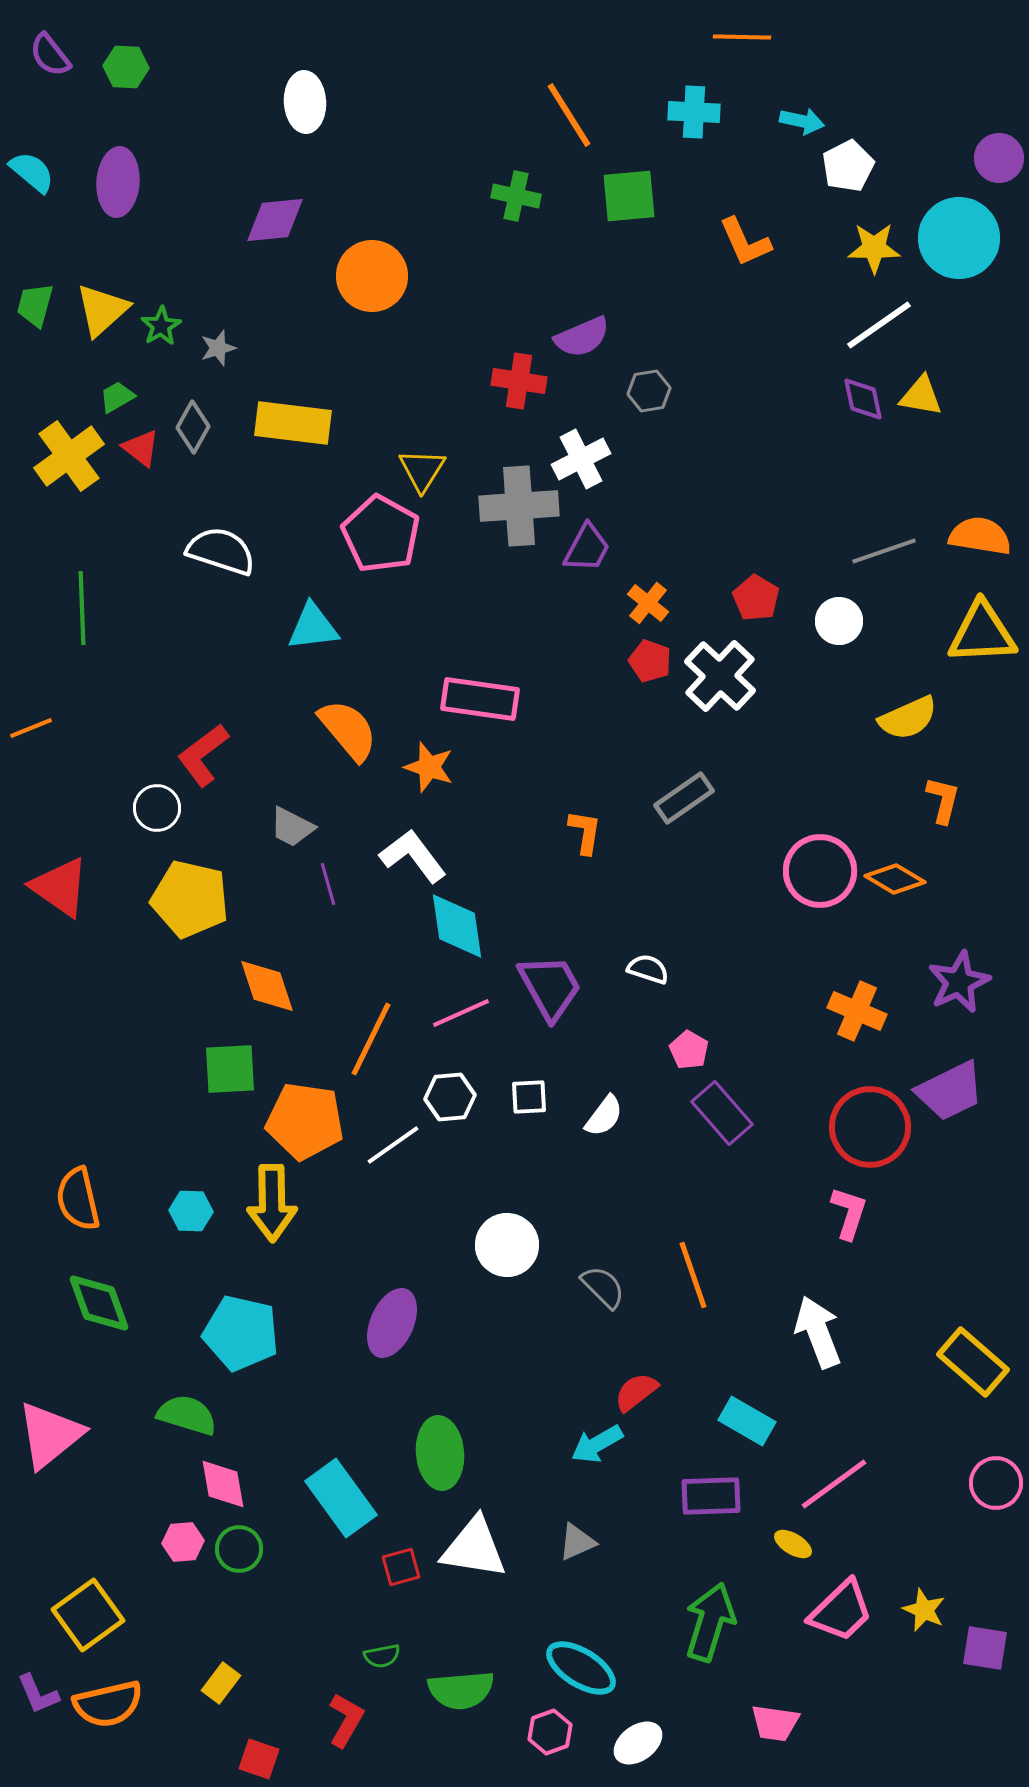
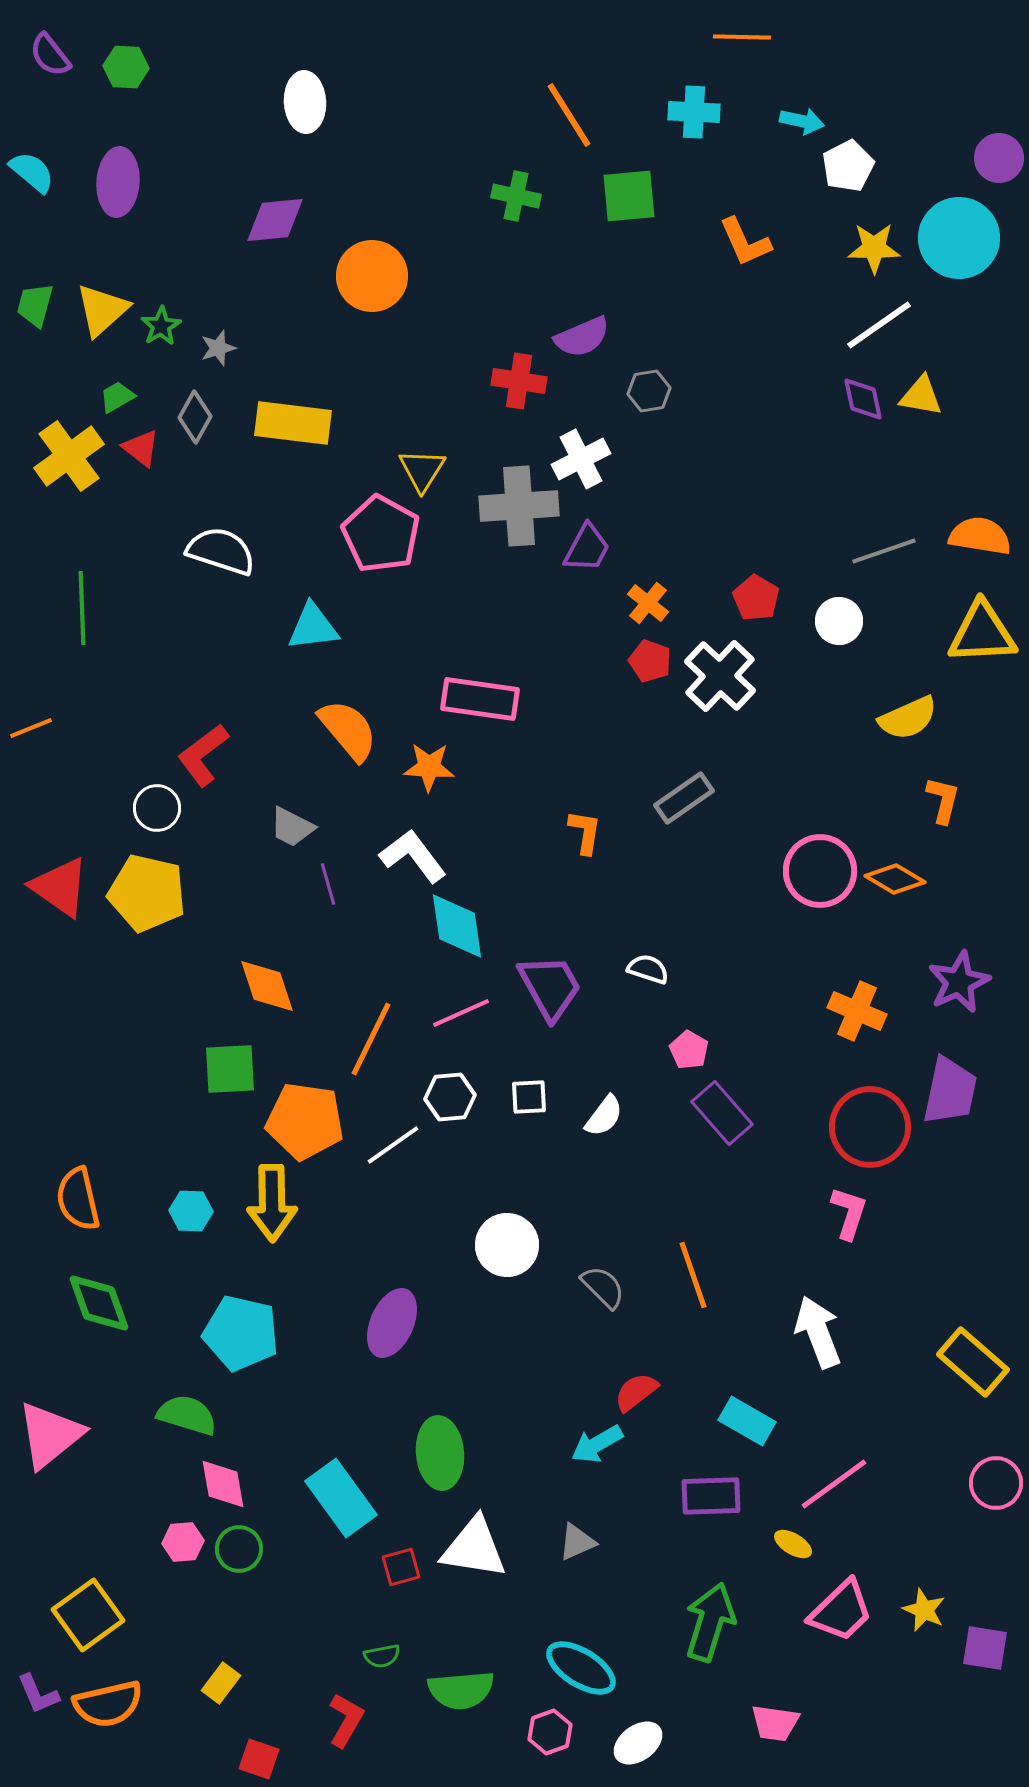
gray diamond at (193, 427): moved 2 px right, 10 px up
orange star at (429, 767): rotated 15 degrees counterclockwise
yellow pentagon at (190, 899): moved 43 px left, 6 px up
purple trapezoid at (950, 1091): rotated 52 degrees counterclockwise
